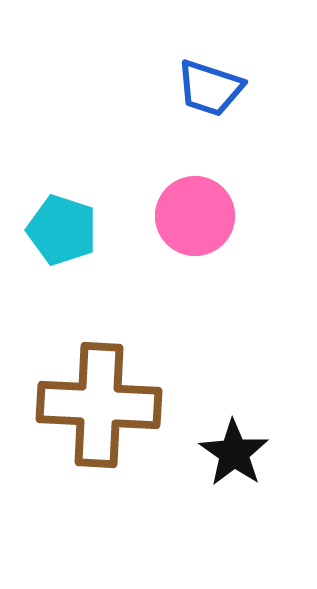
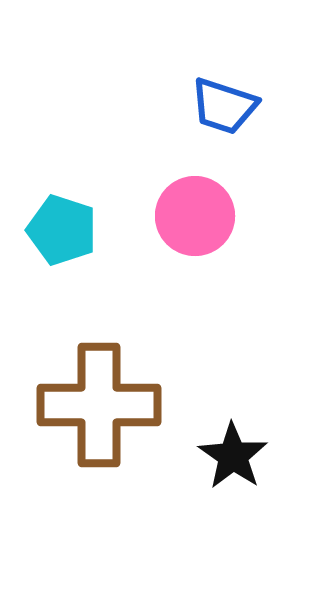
blue trapezoid: moved 14 px right, 18 px down
brown cross: rotated 3 degrees counterclockwise
black star: moved 1 px left, 3 px down
